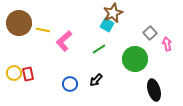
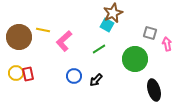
brown circle: moved 14 px down
gray square: rotated 32 degrees counterclockwise
yellow circle: moved 2 px right
blue circle: moved 4 px right, 8 px up
